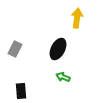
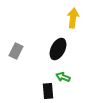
yellow arrow: moved 4 px left
gray rectangle: moved 1 px right, 2 px down
black rectangle: moved 27 px right
